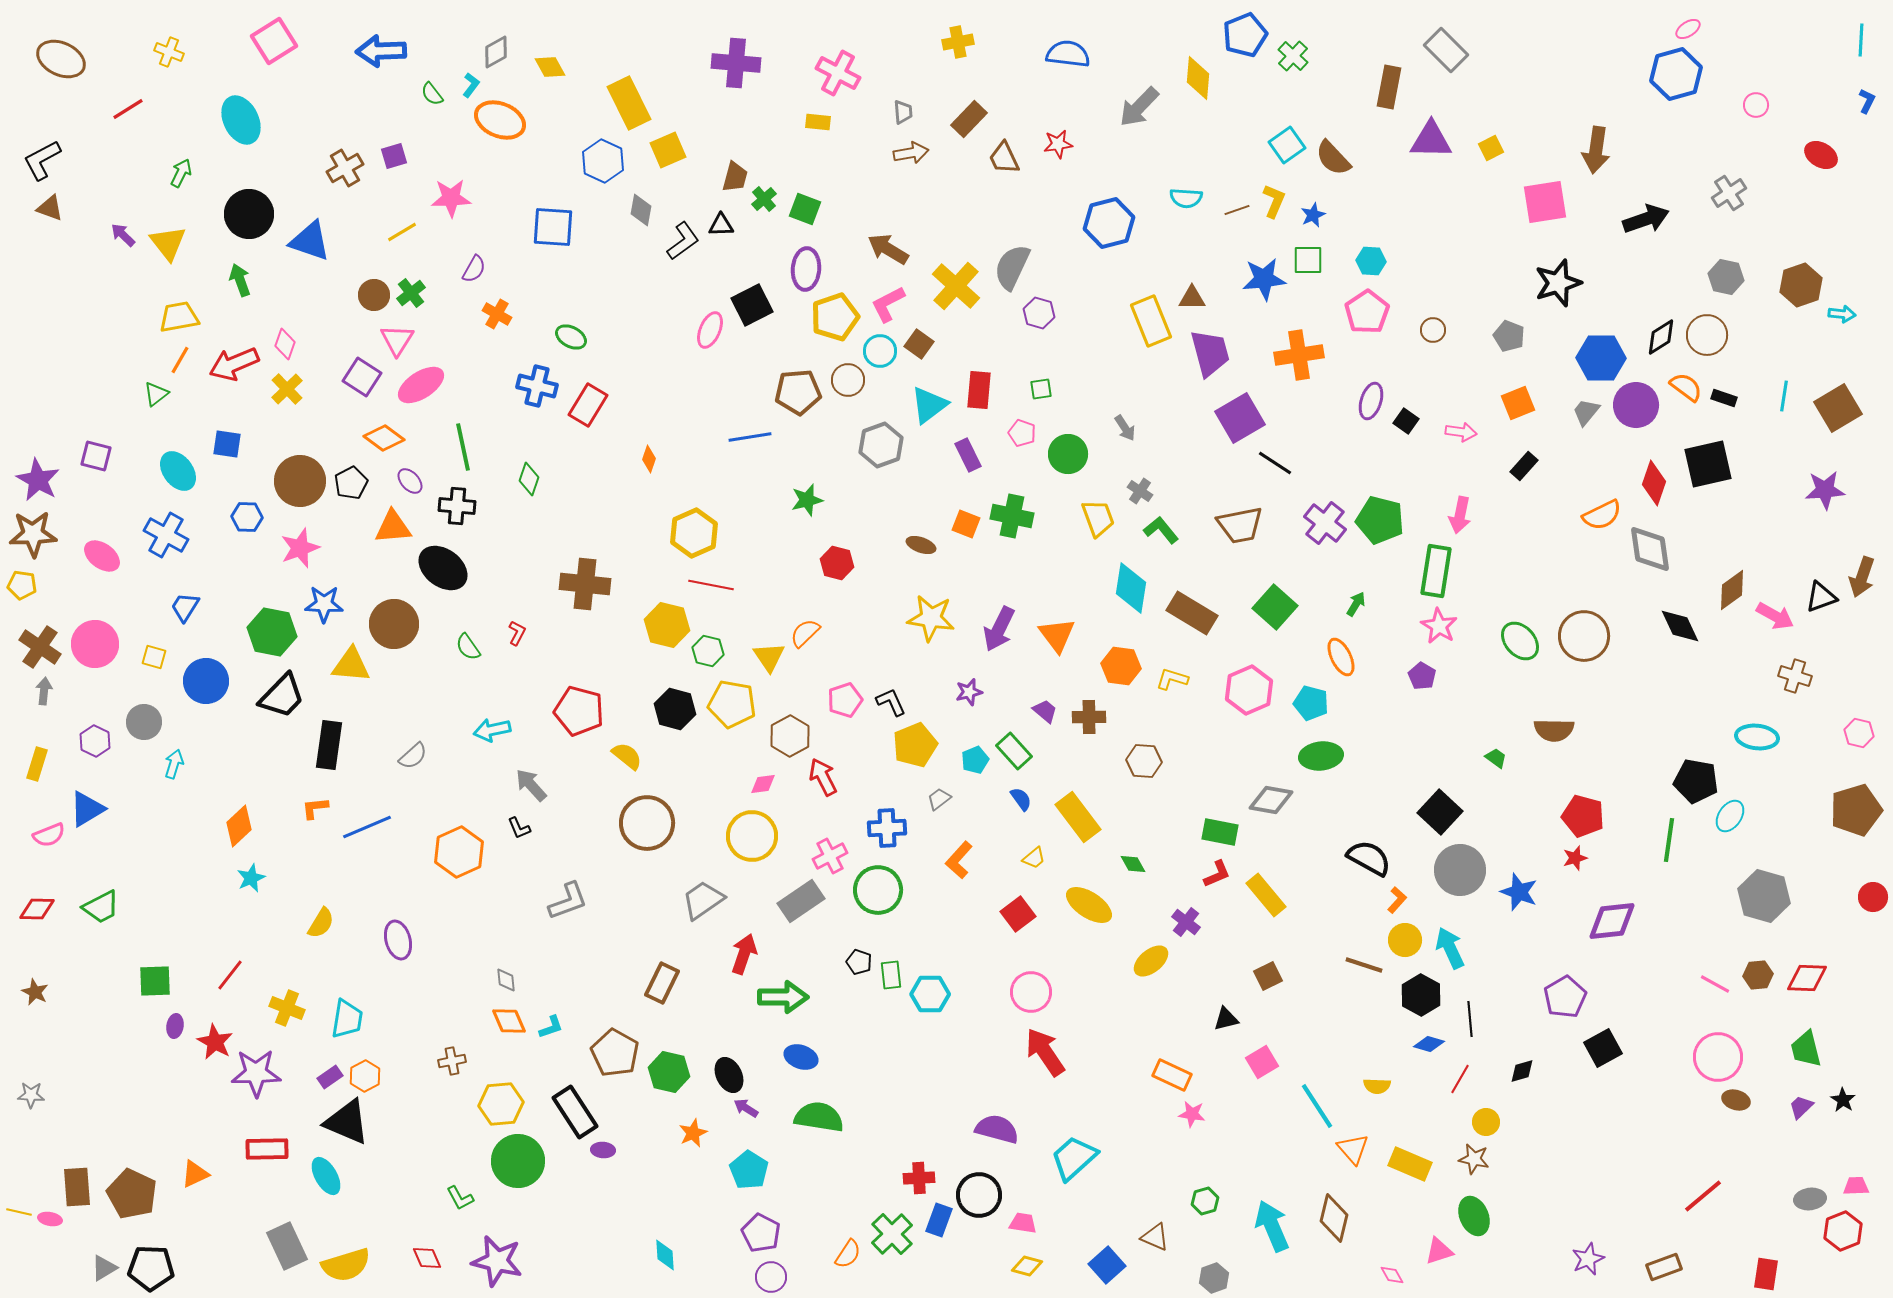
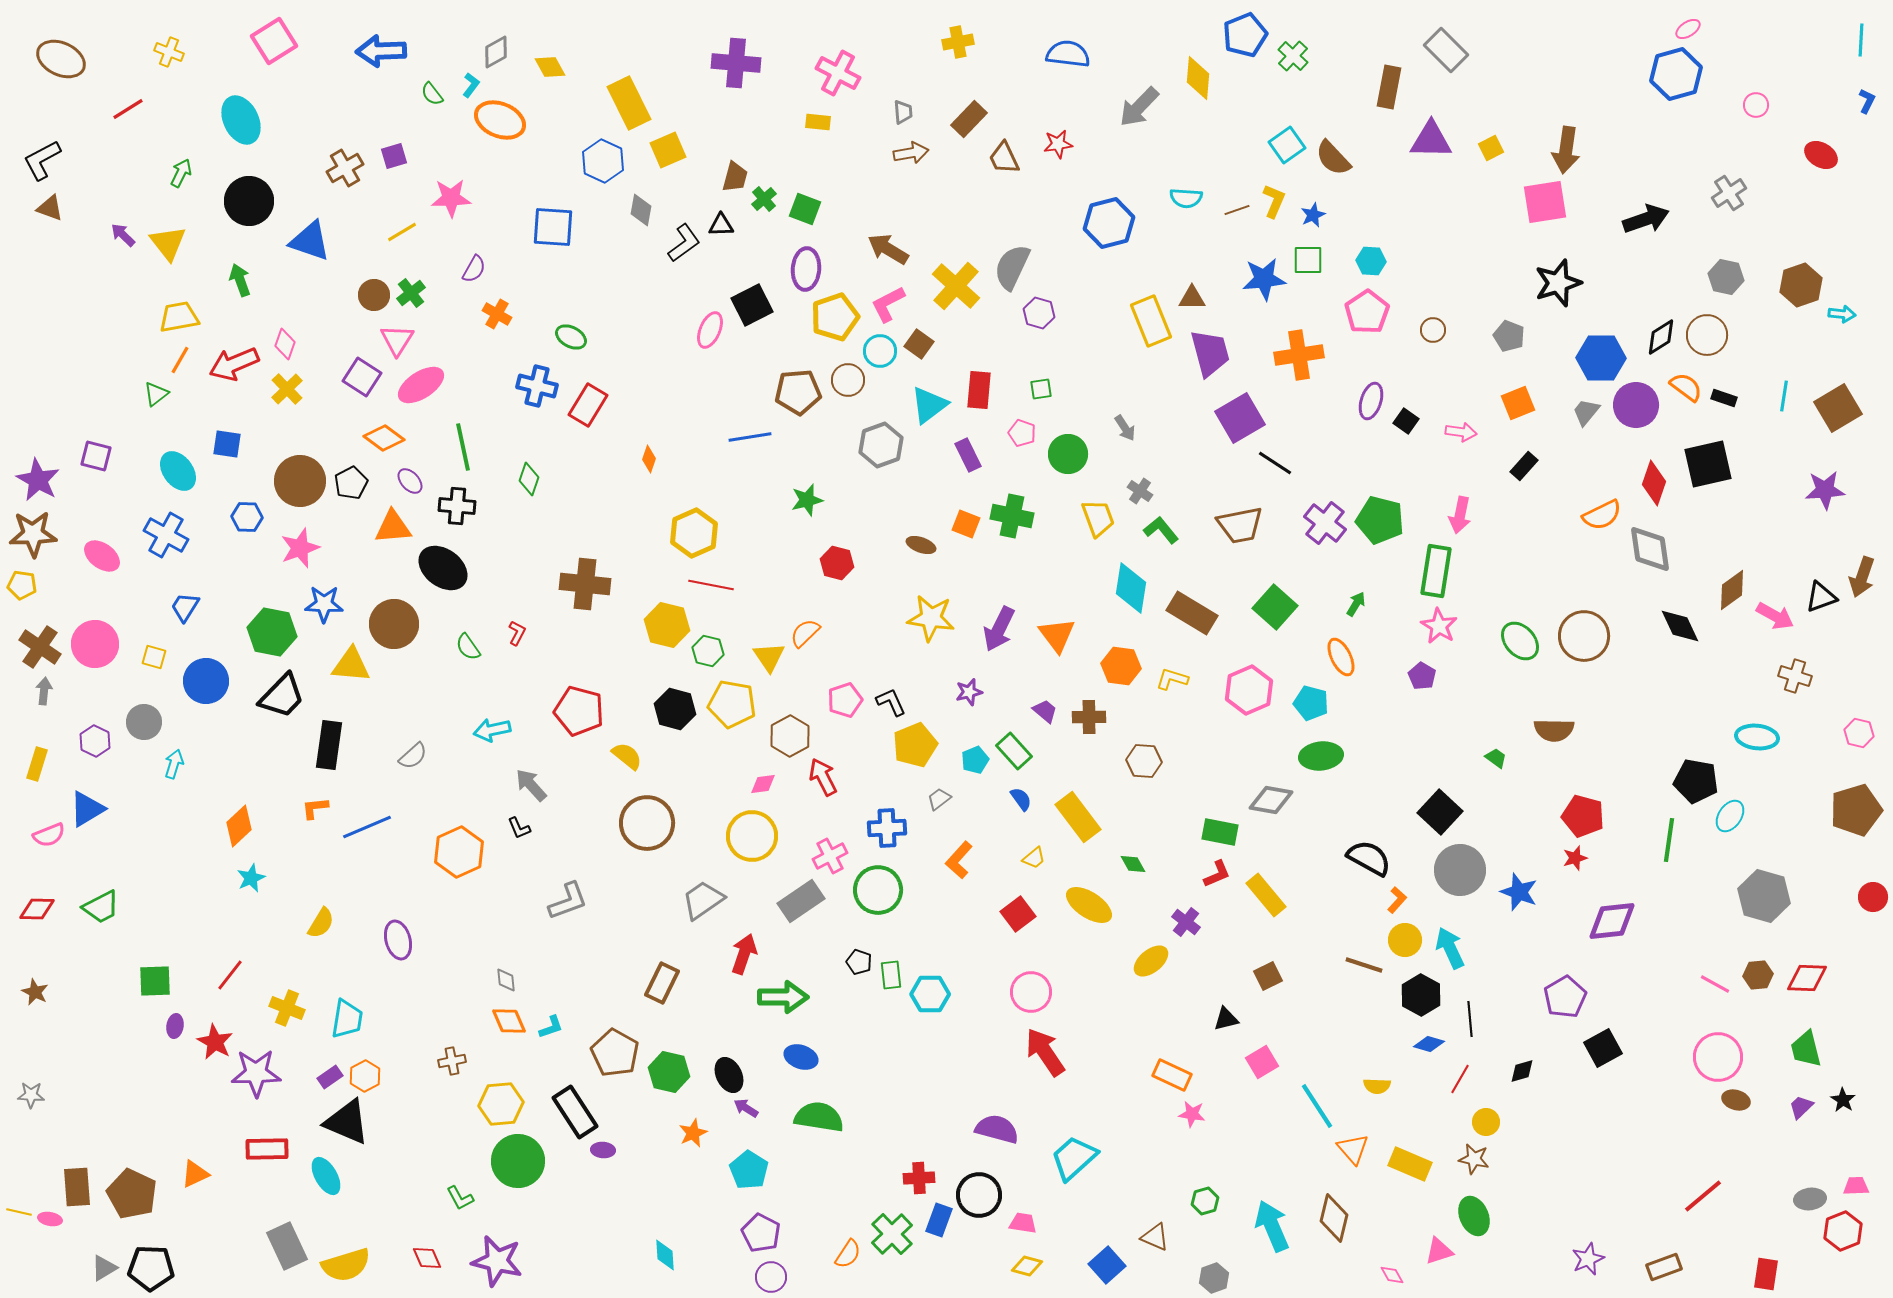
brown arrow at (1596, 150): moved 30 px left
black circle at (249, 214): moved 13 px up
black L-shape at (683, 241): moved 1 px right, 2 px down
